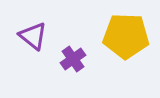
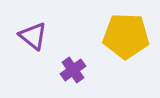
purple cross: moved 11 px down
